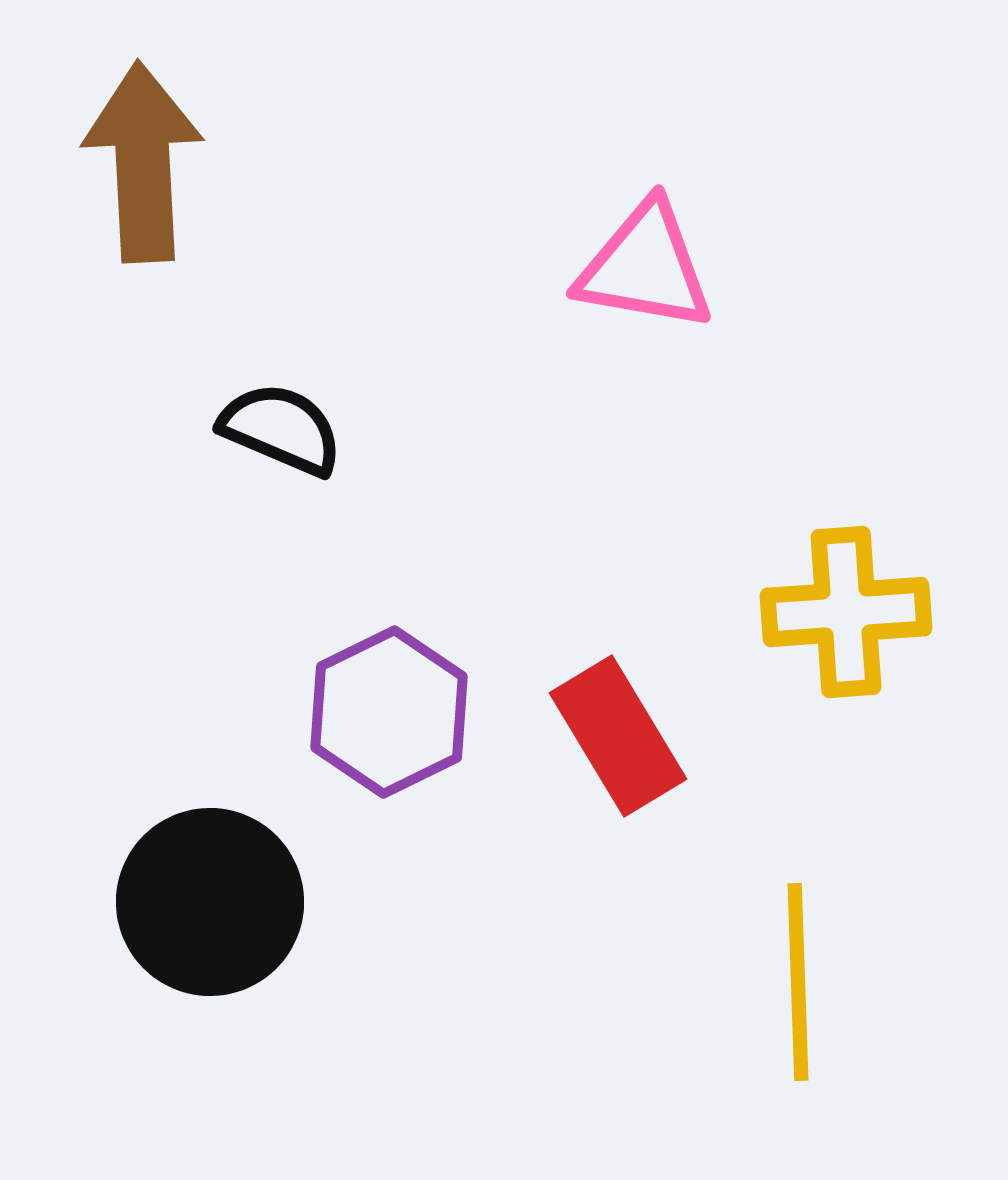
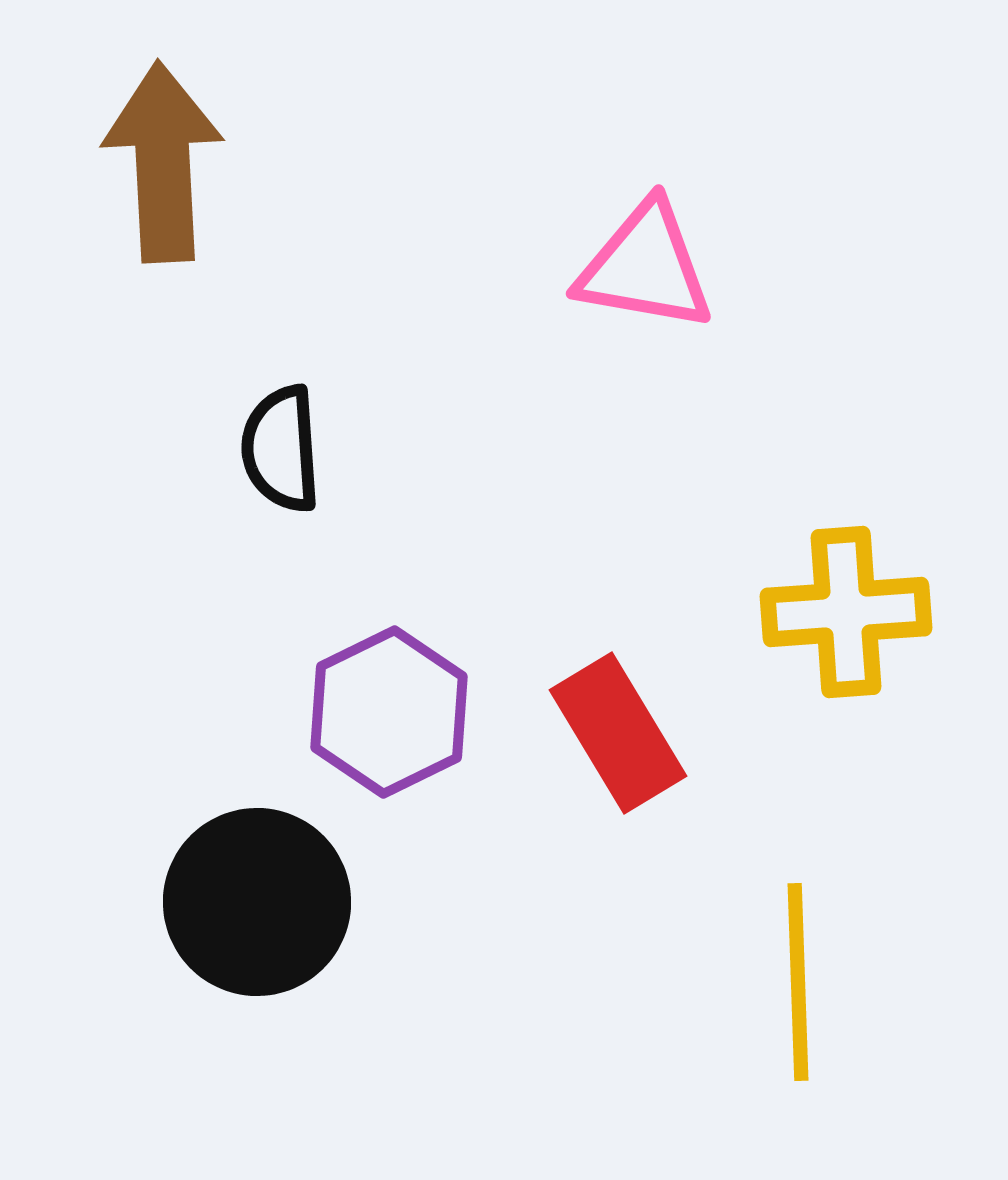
brown arrow: moved 20 px right
black semicircle: moved 20 px down; rotated 117 degrees counterclockwise
red rectangle: moved 3 px up
black circle: moved 47 px right
